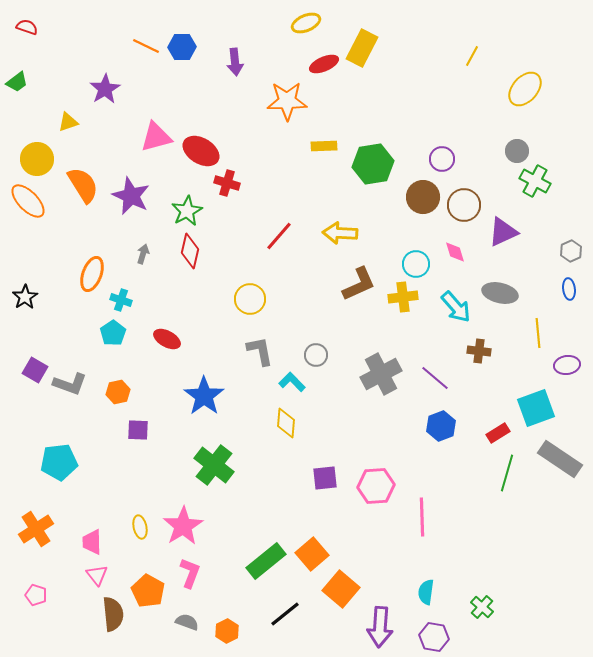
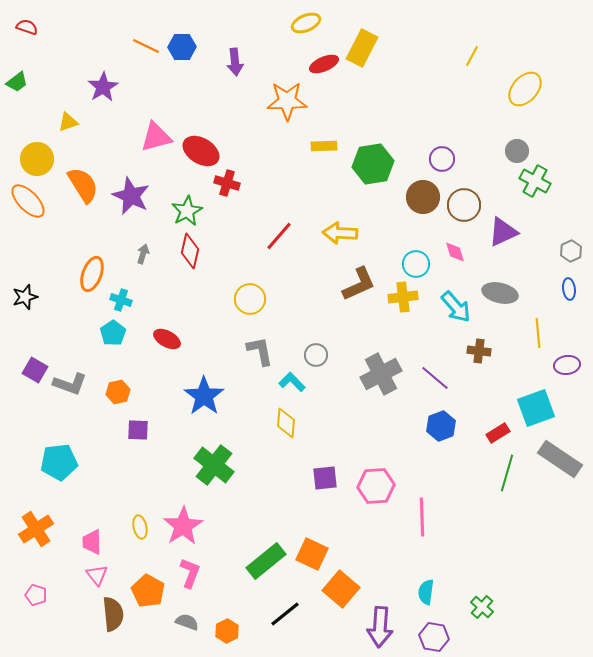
purple star at (105, 89): moved 2 px left, 2 px up
black star at (25, 297): rotated 15 degrees clockwise
orange square at (312, 554): rotated 24 degrees counterclockwise
